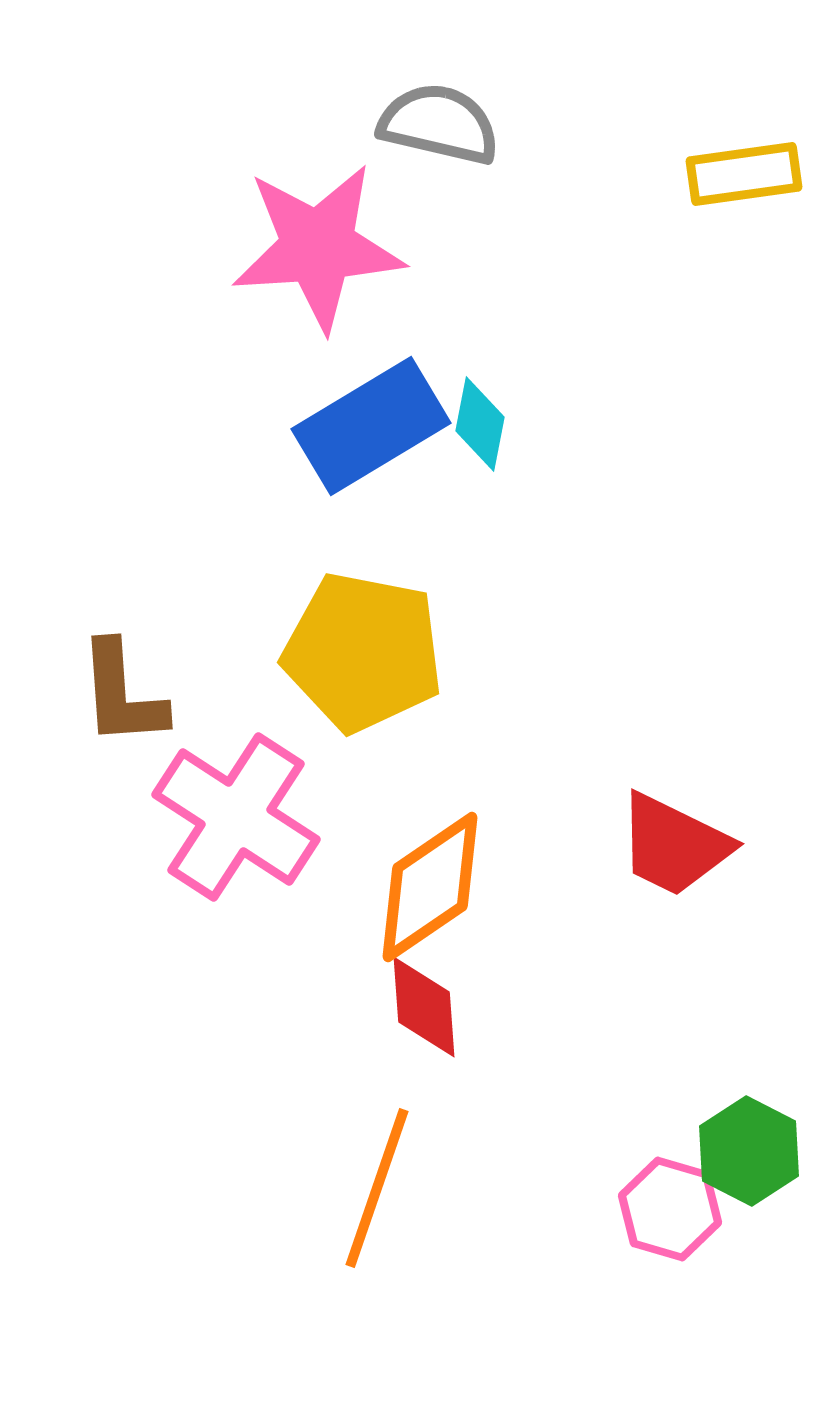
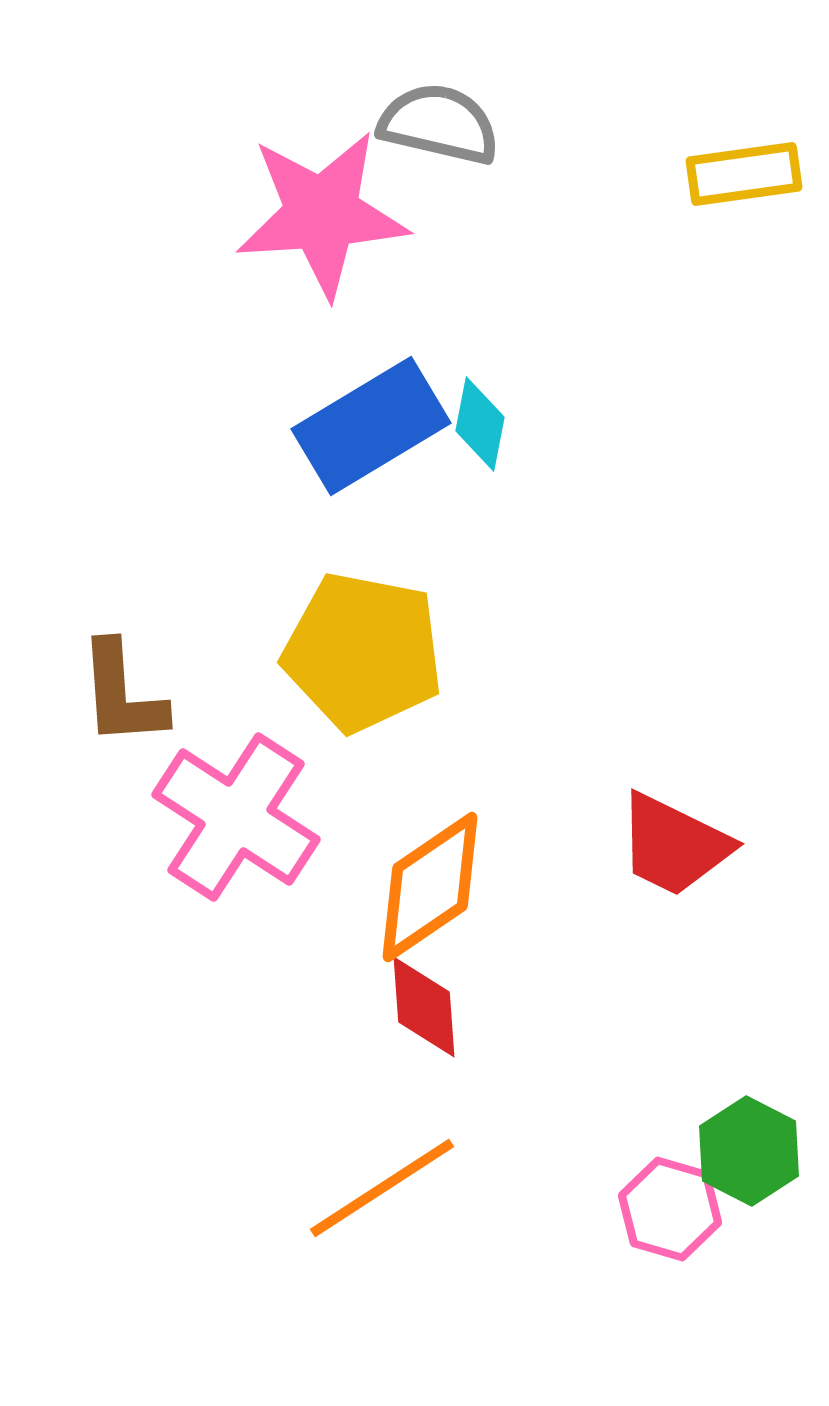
pink star: moved 4 px right, 33 px up
orange line: moved 5 px right; rotated 38 degrees clockwise
